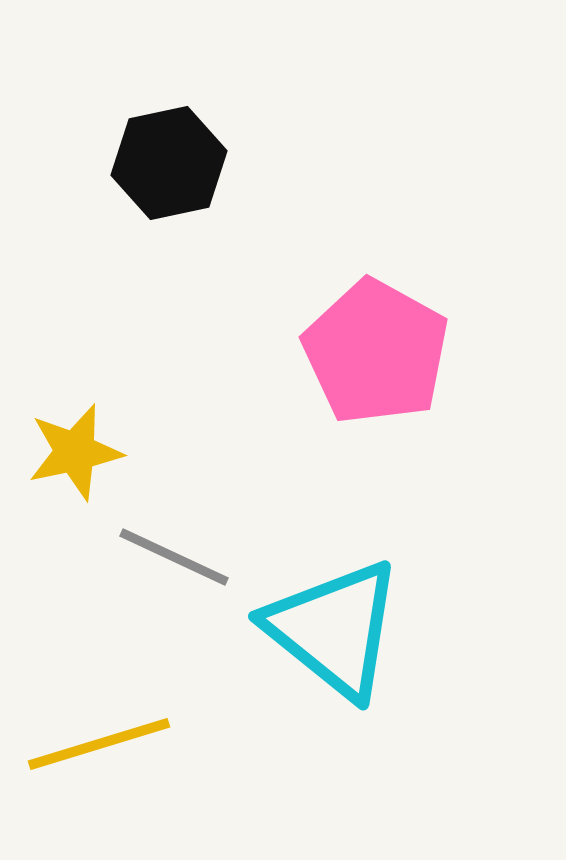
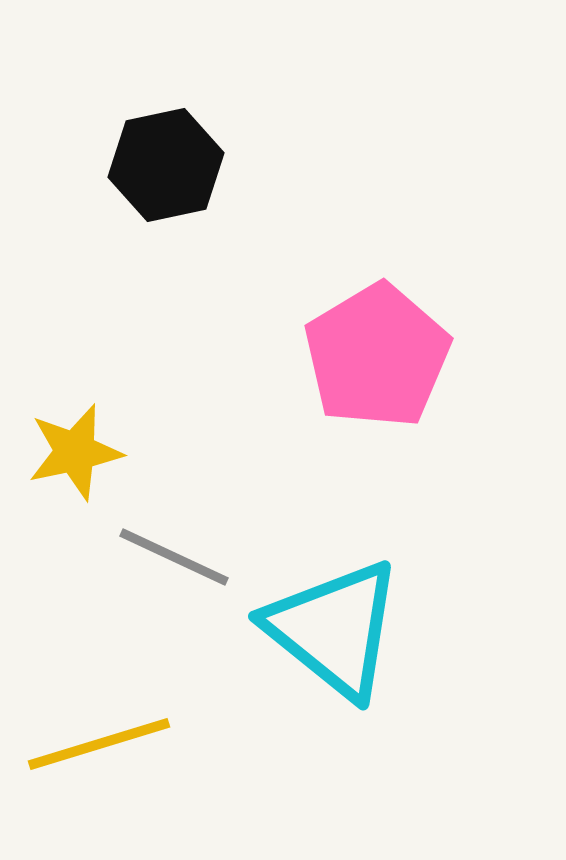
black hexagon: moved 3 px left, 2 px down
pink pentagon: moved 1 px right, 4 px down; rotated 12 degrees clockwise
